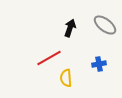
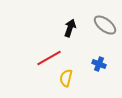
blue cross: rotated 32 degrees clockwise
yellow semicircle: rotated 18 degrees clockwise
